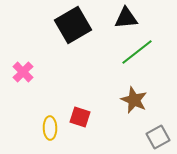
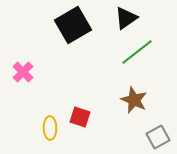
black triangle: rotated 30 degrees counterclockwise
